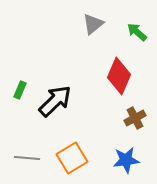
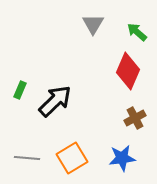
gray triangle: rotated 20 degrees counterclockwise
red diamond: moved 9 px right, 5 px up
blue star: moved 4 px left, 2 px up
